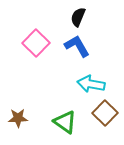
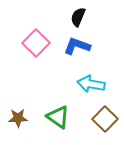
blue L-shape: rotated 40 degrees counterclockwise
brown square: moved 6 px down
green triangle: moved 7 px left, 5 px up
